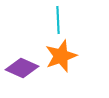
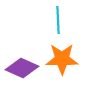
orange star: moved 1 px right, 3 px down; rotated 20 degrees clockwise
